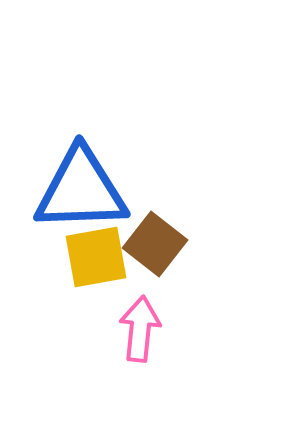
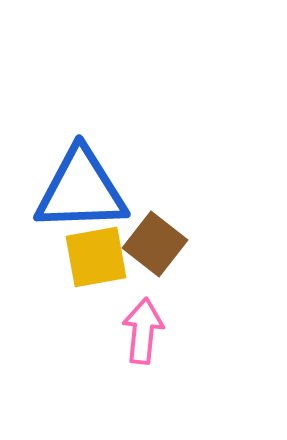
pink arrow: moved 3 px right, 2 px down
